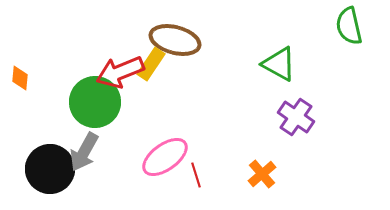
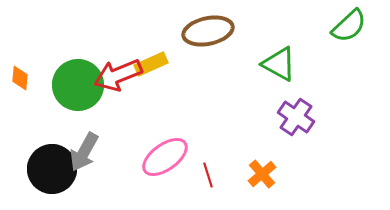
green semicircle: rotated 120 degrees counterclockwise
brown ellipse: moved 33 px right, 9 px up; rotated 27 degrees counterclockwise
yellow rectangle: rotated 32 degrees clockwise
red arrow: moved 2 px left, 3 px down
green circle: moved 17 px left, 17 px up
black circle: moved 2 px right
red line: moved 12 px right
